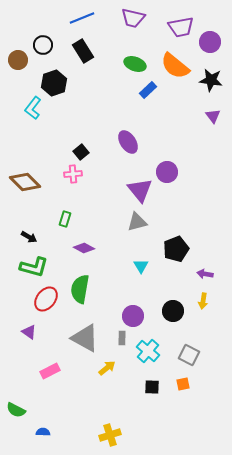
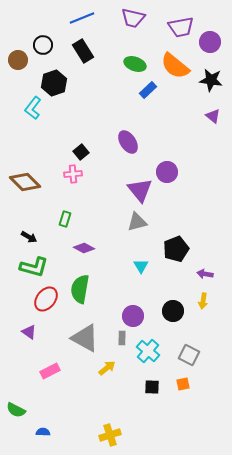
purple triangle at (213, 116): rotated 14 degrees counterclockwise
